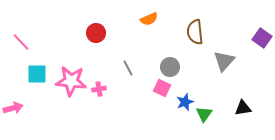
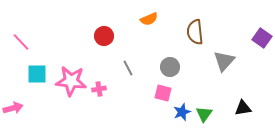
red circle: moved 8 px right, 3 px down
pink square: moved 1 px right, 5 px down; rotated 12 degrees counterclockwise
blue star: moved 3 px left, 10 px down
